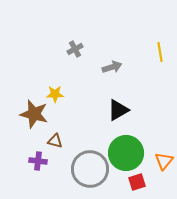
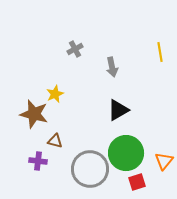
gray arrow: rotated 96 degrees clockwise
yellow star: rotated 24 degrees counterclockwise
